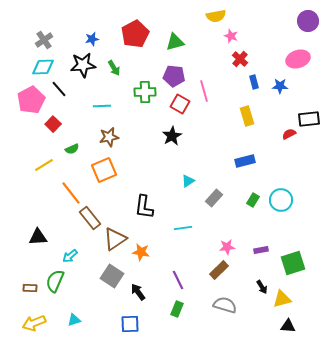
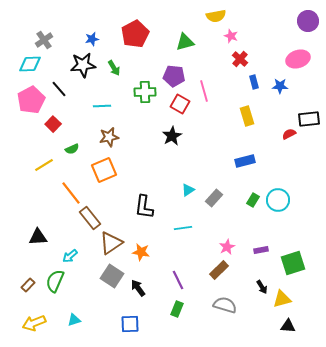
green triangle at (175, 42): moved 10 px right
cyan diamond at (43, 67): moved 13 px left, 3 px up
cyan triangle at (188, 181): moved 9 px down
cyan circle at (281, 200): moved 3 px left
brown triangle at (115, 239): moved 4 px left, 4 px down
pink star at (227, 247): rotated 21 degrees counterclockwise
brown rectangle at (30, 288): moved 2 px left, 3 px up; rotated 48 degrees counterclockwise
black arrow at (138, 292): moved 4 px up
